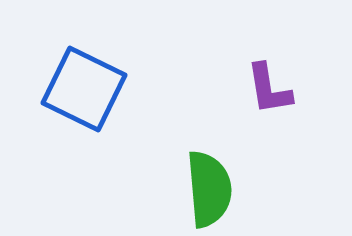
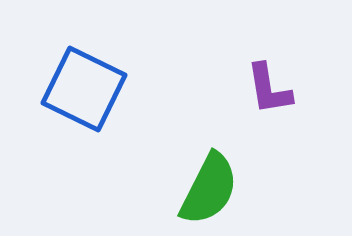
green semicircle: rotated 32 degrees clockwise
